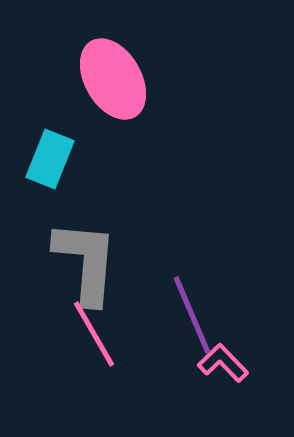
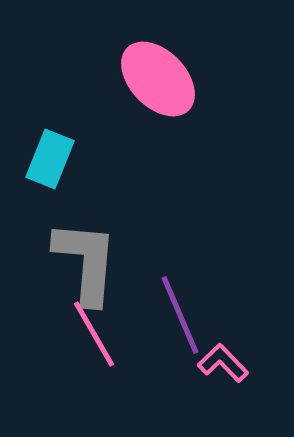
pink ellipse: moved 45 px right; rotated 14 degrees counterclockwise
purple line: moved 12 px left
